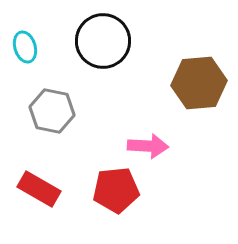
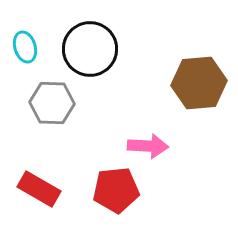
black circle: moved 13 px left, 8 px down
gray hexagon: moved 8 px up; rotated 9 degrees counterclockwise
